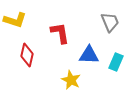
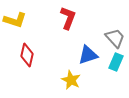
gray trapezoid: moved 5 px right, 16 px down; rotated 20 degrees counterclockwise
red L-shape: moved 8 px right, 15 px up; rotated 30 degrees clockwise
blue triangle: moved 1 px left; rotated 20 degrees counterclockwise
